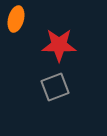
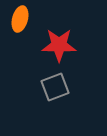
orange ellipse: moved 4 px right
